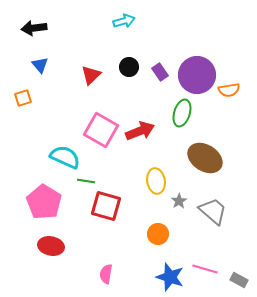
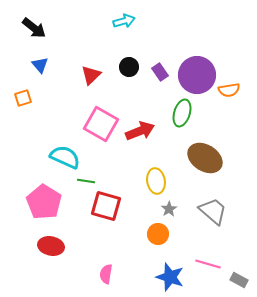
black arrow: rotated 135 degrees counterclockwise
pink square: moved 6 px up
gray star: moved 10 px left, 8 px down
pink line: moved 3 px right, 5 px up
